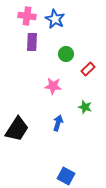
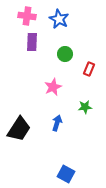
blue star: moved 4 px right
green circle: moved 1 px left
red rectangle: moved 1 px right; rotated 24 degrees counterclockwise
pink star: moved 1 px down; rotated 30 degrees counterclockwise
green star: rotated 24 degrees counterclockwise
blue arrow: moved 1 px left
black trapezoid: moved 2 px right
blue square: moved 2 px up
